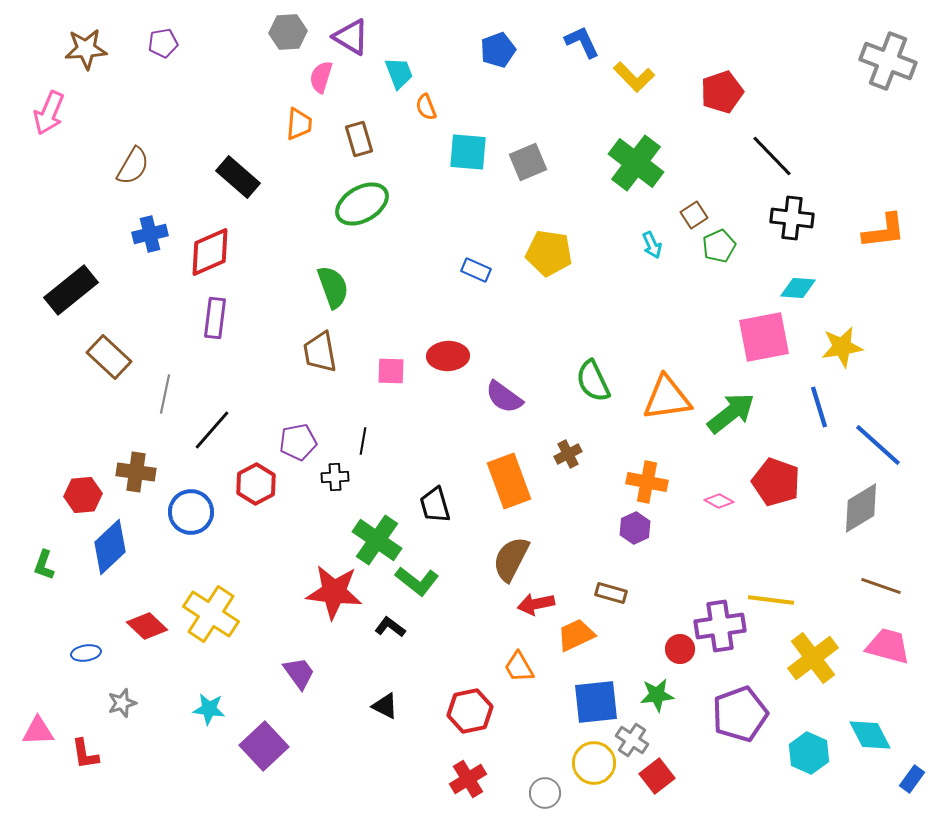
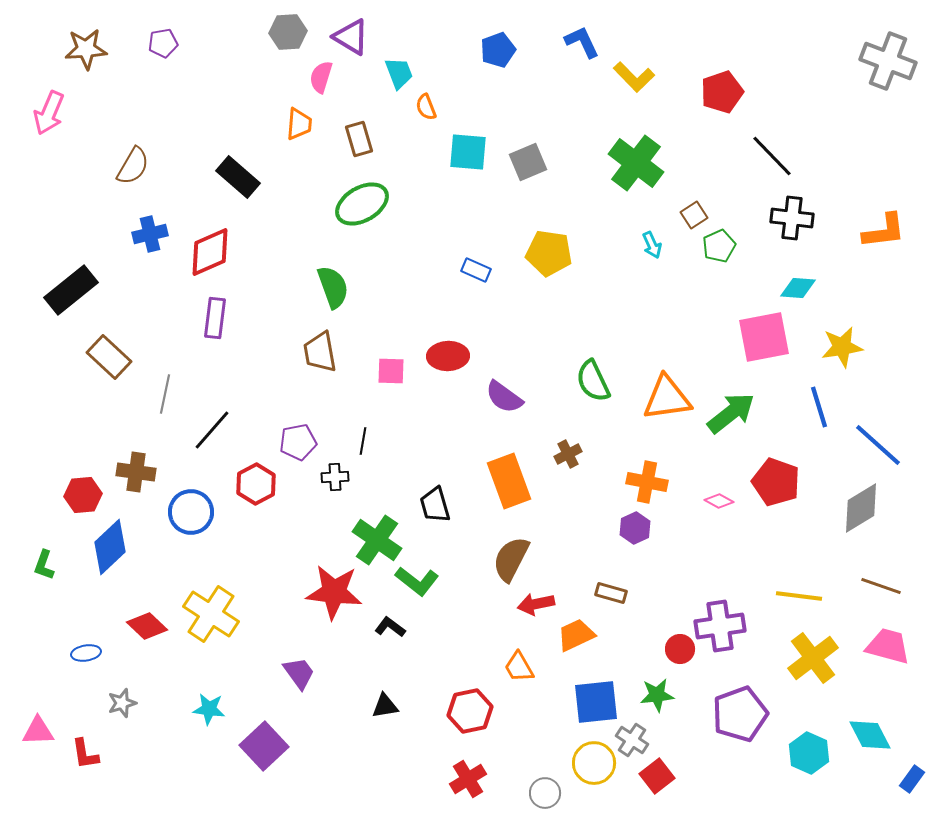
yellow line at (771, 600): moved 28 px right, 4 px up
black triangle at (385, 706): rotated 36 degrees counterclockwise
